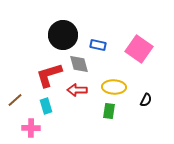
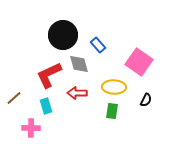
blue rectangle: rotated 35 degrees clockwise
pink square: moved 13 px down
red L-shape: rotated 8 degrees counterclockwise
red arrow: moved 3 px down
brown line: moved 1 px left, 2 px up
green rectangle: moved 3 px right
